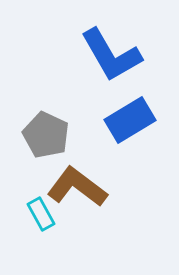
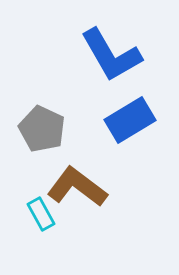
gray pentagon: moved 4 px left, 6 px up
